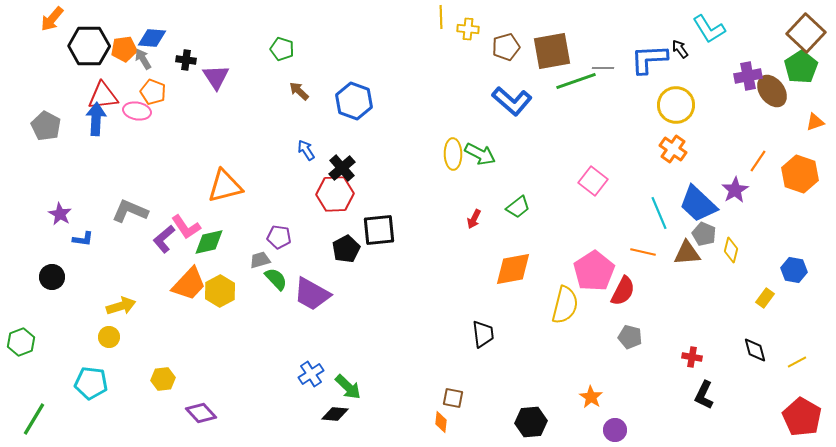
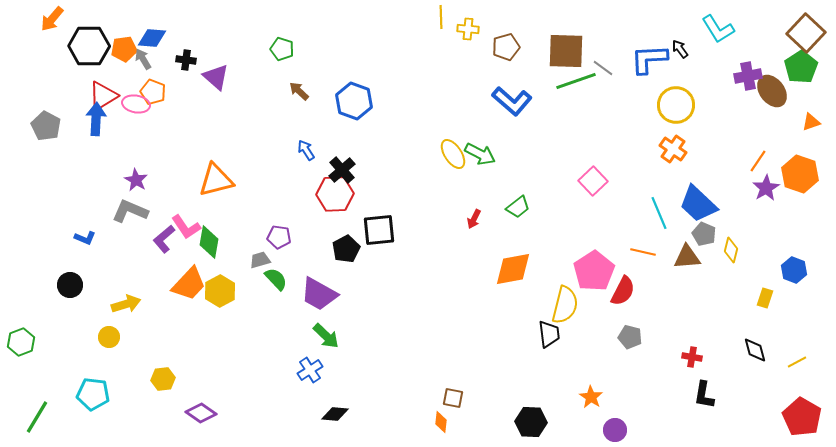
cyan L-shape at (709, 29): moved 9 px right
brown square at (552, 51): moved 14 px right; rotated 12 degrees clockwise
gray line at (603, 68): rotated 35 degrees clockwise
purple triangle at (216, 77): rotated 16 degrees counterclockwise
red triangle at (103, 96): rotated 24 degrees counterclockwise
pink ellipse at (137, 111): moved 1 px left, 7 px up
orange triangle at (815, 122): moved 4 px left
yellow ellipse at (453, 154): rotated 32 degrees counterclockwise
black cross at (342, 168): moved 2 px down
pink square at (593, 181): rotated 8 degrees clockwise
orange triangle at (225, 186): moved 9 px left, 6 px up
purple star at (735, 190): moved 31 px right, 2 px up
purple star at (60, 214): moved 76 px right, 34 px up
blue L-shape at (83, 239): moved 2 px right, 1 px up; rotated 15 degrees clockwise
green diamond at (209, 242): rotated 68 degrees counterclockwise
brown triangle at (687, 253): moved 4 px down
blue hexagon at (794, 270): rotated 10 degrees clockwise
black circle at (52, 277): moved 18 px right, 8 px down
purple trapezoid at (312, 294): moved 7 px right
yellow rectangle at (765, 298): rotated 18 degrees counterclockwise
yellow arrow at (121, 306): moved 5 px right, 2 px up
black trapezoid at (483, 334): moved 66 px right
blue cross at (311, 374): moved 1 px left, 4 px up
cyan pentagon at (91, 383): moved 2 px right, 11 px down
green arrow at (348, 387): moved 22 px left, 51 px up
black L-shape at (704, 395): rotated 16 degrees counterclockwise
purple diamond at (201, 413): rotated 12 degrees counterclockwise
green line at (34, 419): moved 3 px right, 2 px up
black hexagon at (531, 422): rotated 8 degrees clockwise
